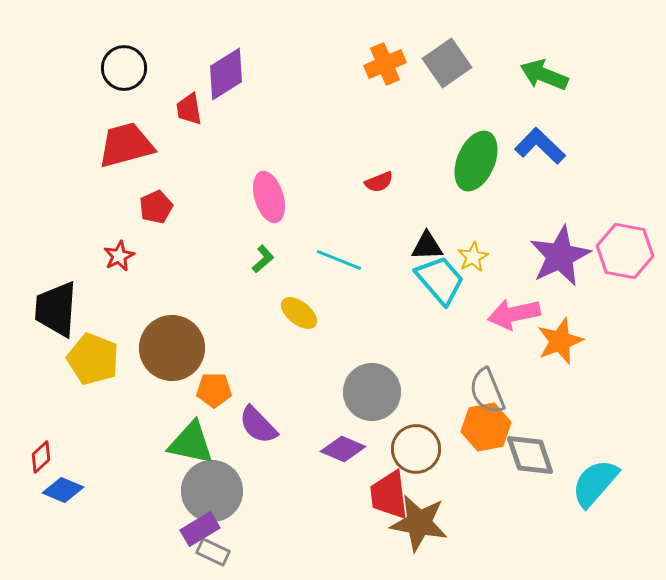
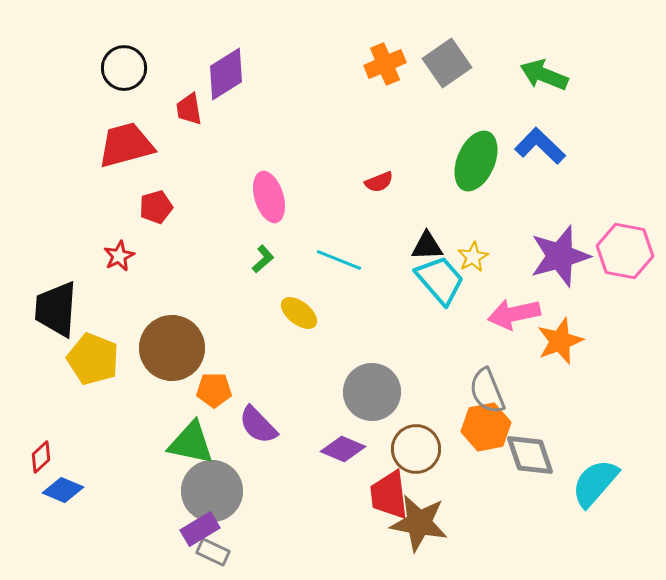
red pentagon at (156, 207): rotated 8 degrees clockwise
purple star at (560, 256): rotated 10 degrees clockwise
